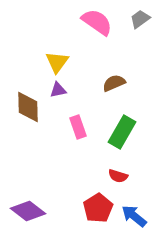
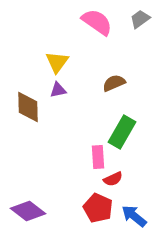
pink rectangle: moved 20 px right, 30 px down; rotated 15 degrees clockwise
red semicircle: moved 5 px left, 3 px down; rotated 42 degrees counterclockwise
red pentagon: rotated 16 degrees counterclockwise
